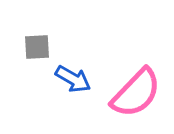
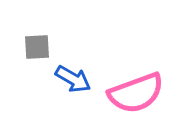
pink semicircle: rotated 26 degrees clockwise
